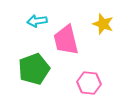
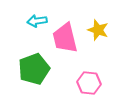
yellow star: moved 5 px left, 6 px down
pink trapezoid: moved 1 px left, 2 px up
